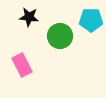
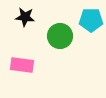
black star: moved 4 px left
pink rectangle: rotated 55 degrees counterclockwise
